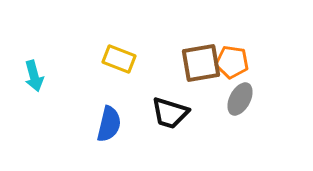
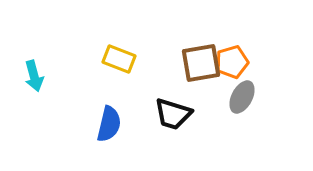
orange pentagon: rotated 24 degrees counterclockwise
gray ellipse: moved 2 px right, 2 px up
black trapezoid: moved 3 px right, 1 px down
